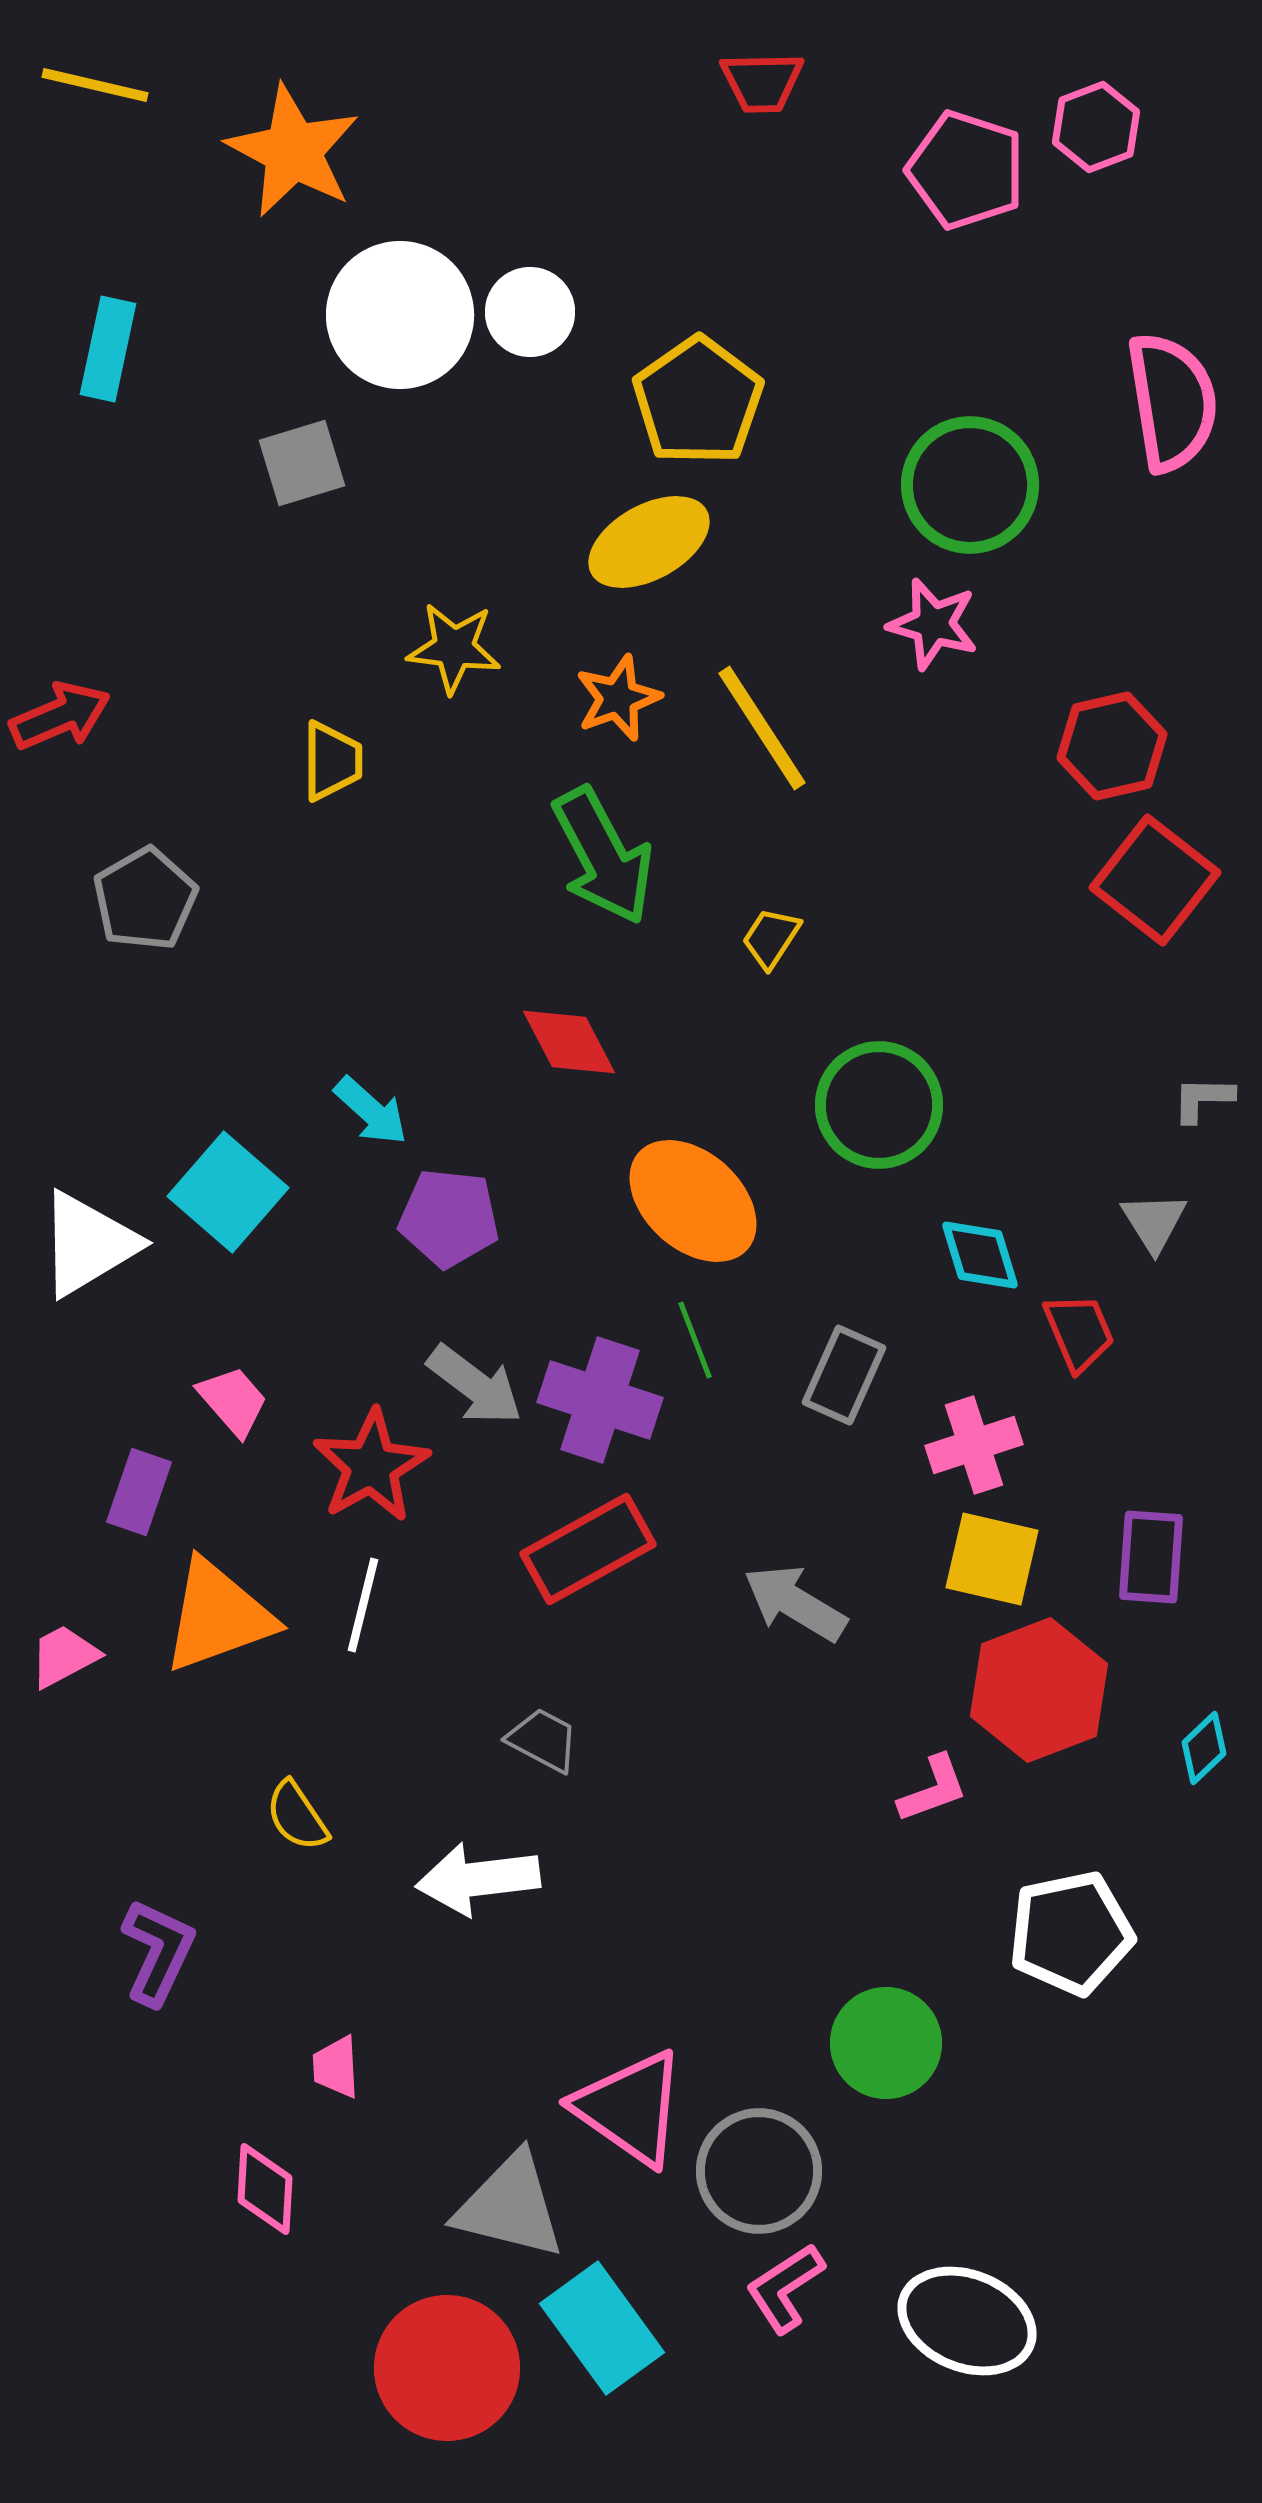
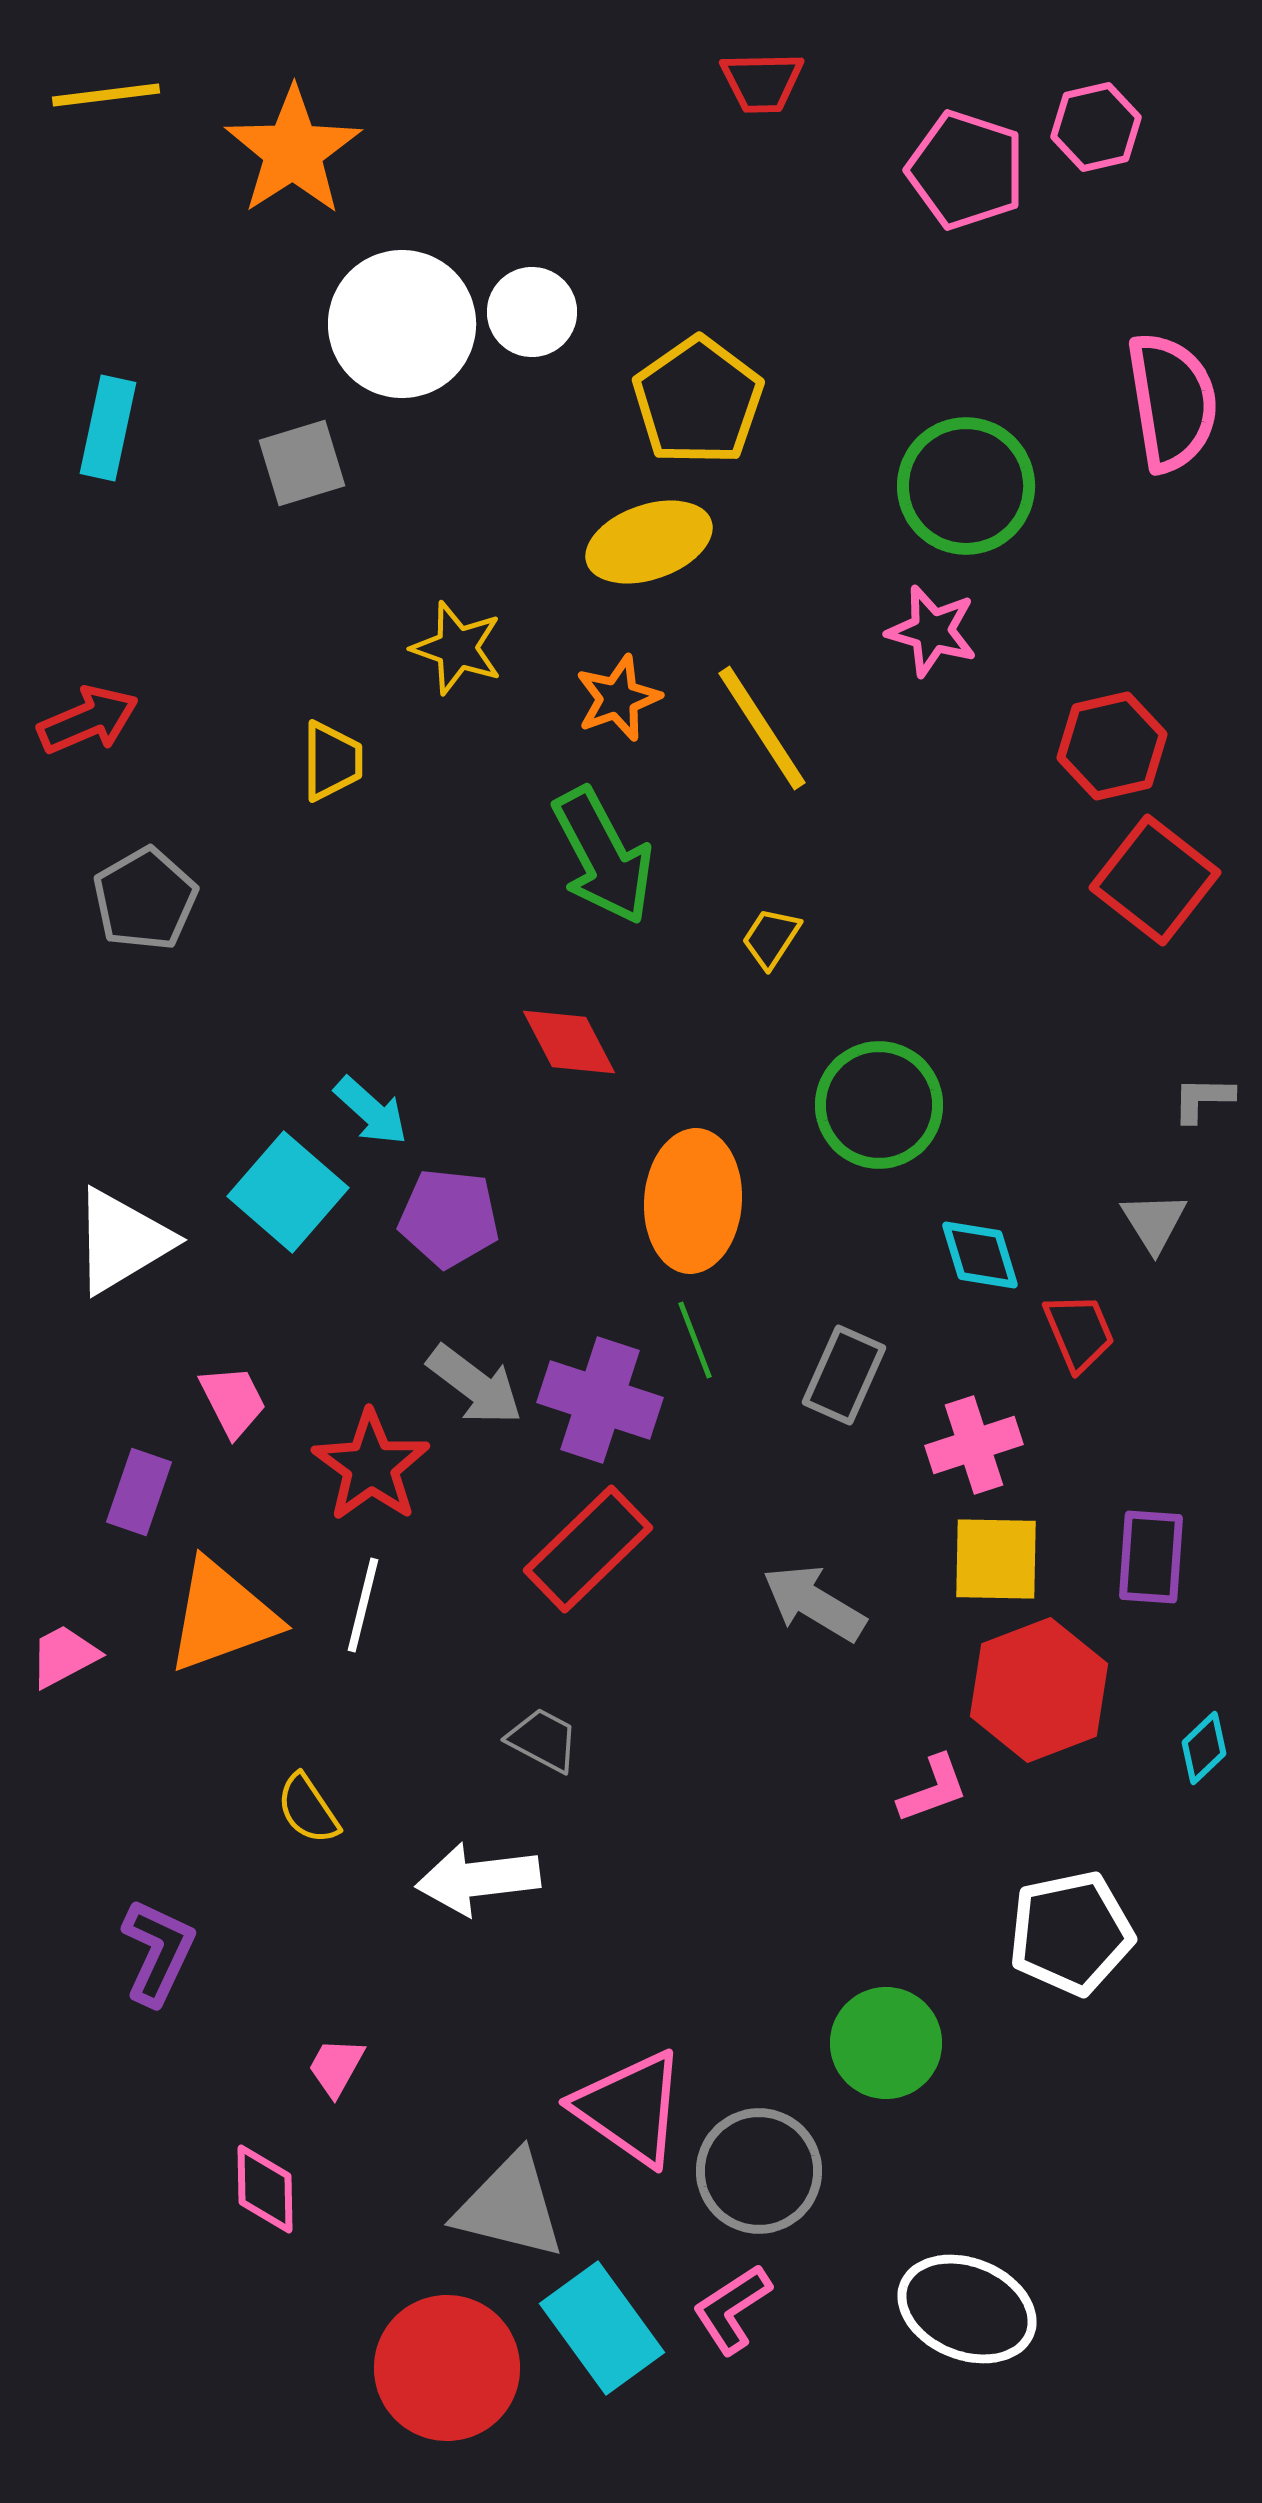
yellow line at (95, 85): moved 11 px right, 10 px down; rotated 20 degrees counterclockwise
pink hexagon at (1096, 127): rotated 8 degrees clockwise
orange star at (293, 151): rotated 11 degrees clockwise
white circle at (530, 312): moved 2 px right
white circle at (400, 315): moved 2 px right, 9 px down
cyan rectangle at (108, 349): moved 79 px down
green circle at (970, 485): moved 4 px left, 1 px down
yellow ellipse at (649, 542): rotated 10 degrees clockwise
pink star at (933, 624): moved 1 px left, 7 px down
yellow star at (454, 648): moved 3 px right; rotated 12 degrees clockwise
red arrow at (60, 716): moved 28 px right, 4 px down
cyan square at (228, 1192): moved 60 px right
orange ellipse at (693, 1201): rotated 52 degrees clockwise
white triangle at (88, 1244): moved 34 px right, 3 px up
pink trapezoid at (233, 1401): rotated 14 degrees clockwise
red star at (371, 1466): rotated 7 degrees counterclockwise
red rectangle at (588, 1549): rotated 15 degrees counterclockwise
yellow square at (992, 1559): moved 4 px right; rotated 12 degrees counterclockwise
gray arrow at (795, 1603): moved 19 px right
orange triangle at (218, 1616): moved 4 px right
yellow semicircle at (297, 1816): moved 11 px right, 7 px up
pink trapezoid at (336, 2067): rotated 32 degrees clockwise
pink diamond at (265, 2189): rotated 4 degrees counterclockwise
pink L-shape at (785, 2288): moved 53 px left, 21 px down
white ellipse at (967, 2321): moved 12 px up
